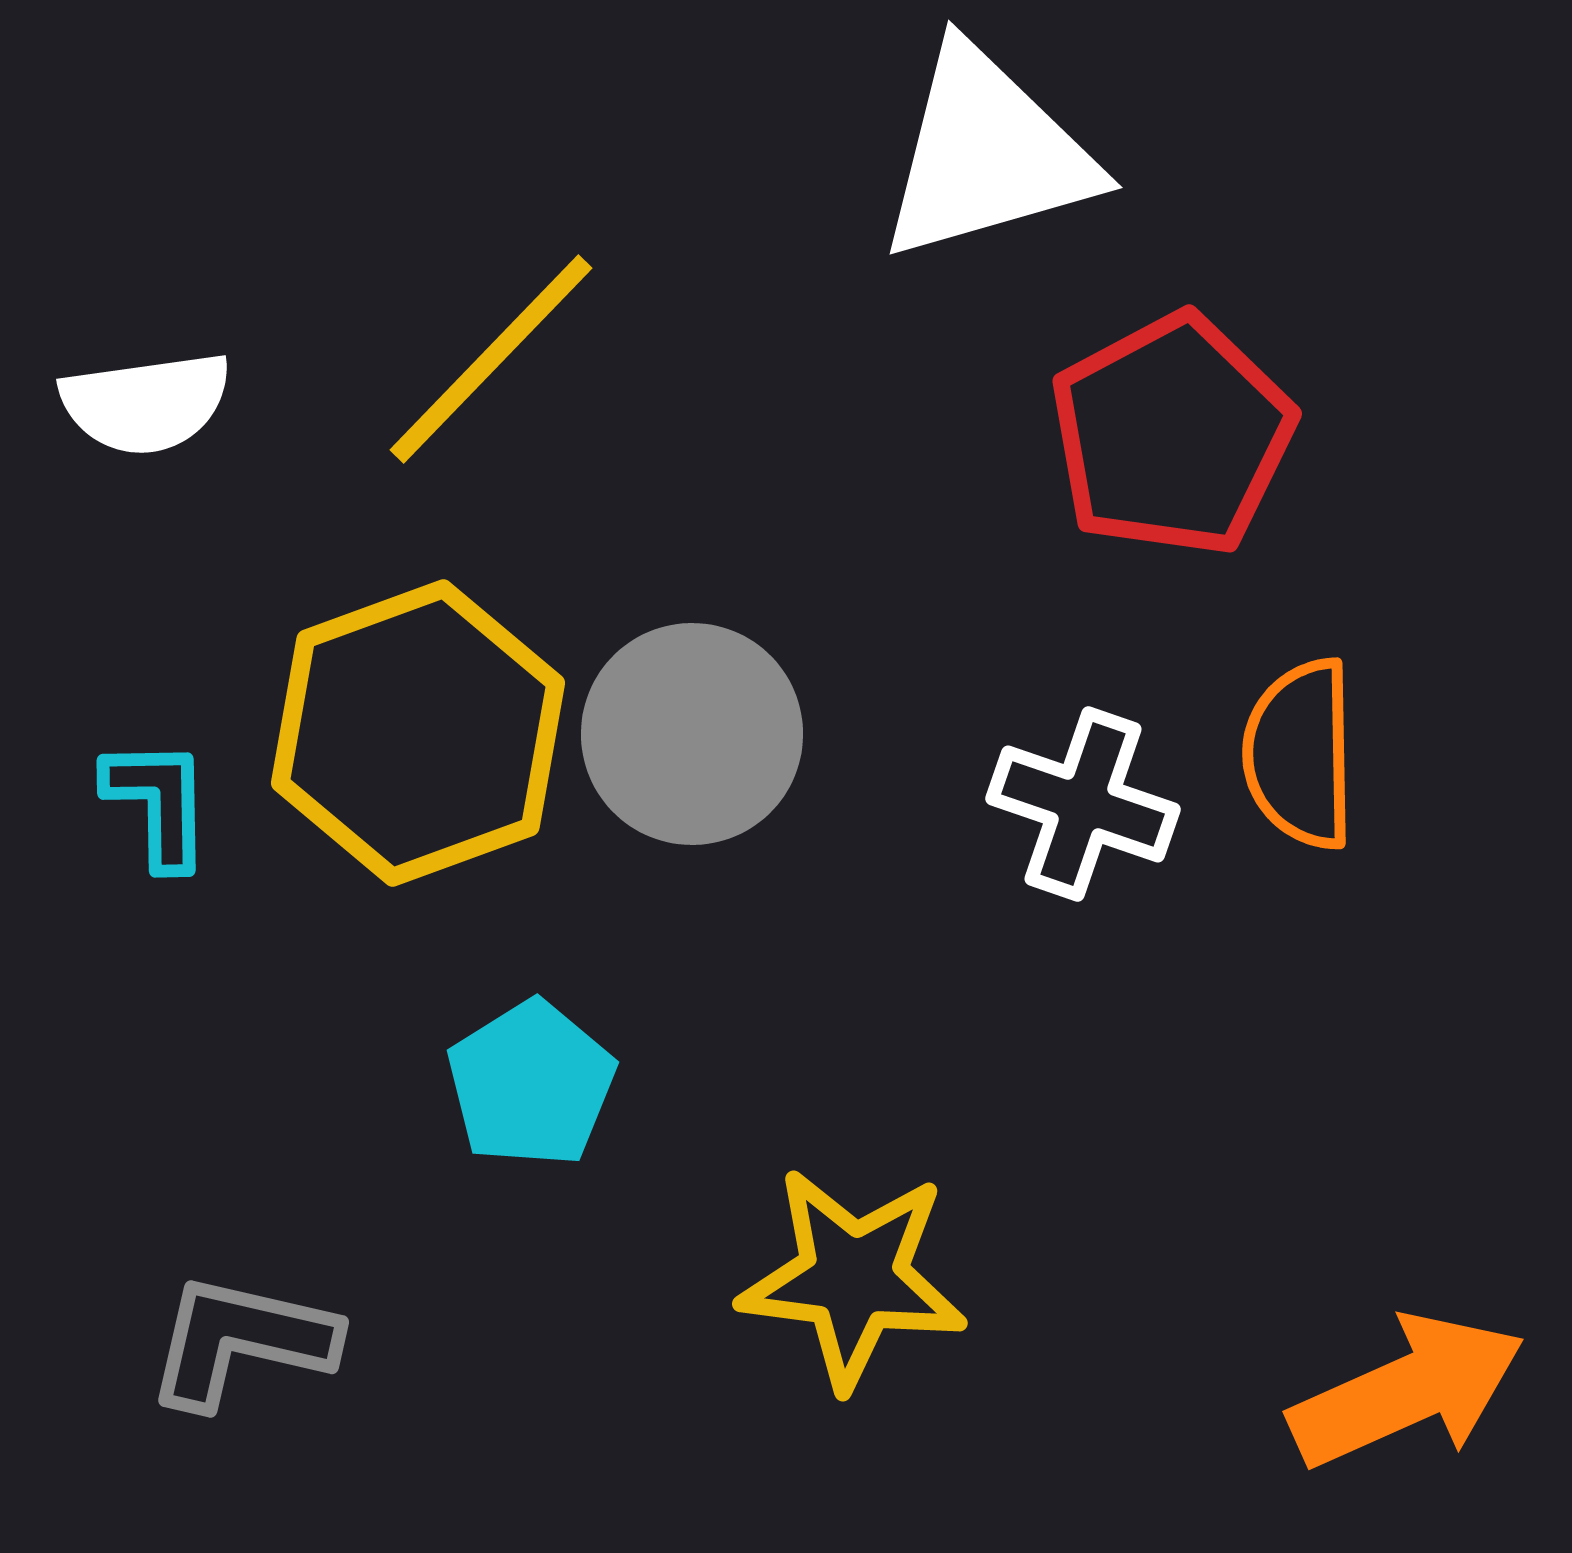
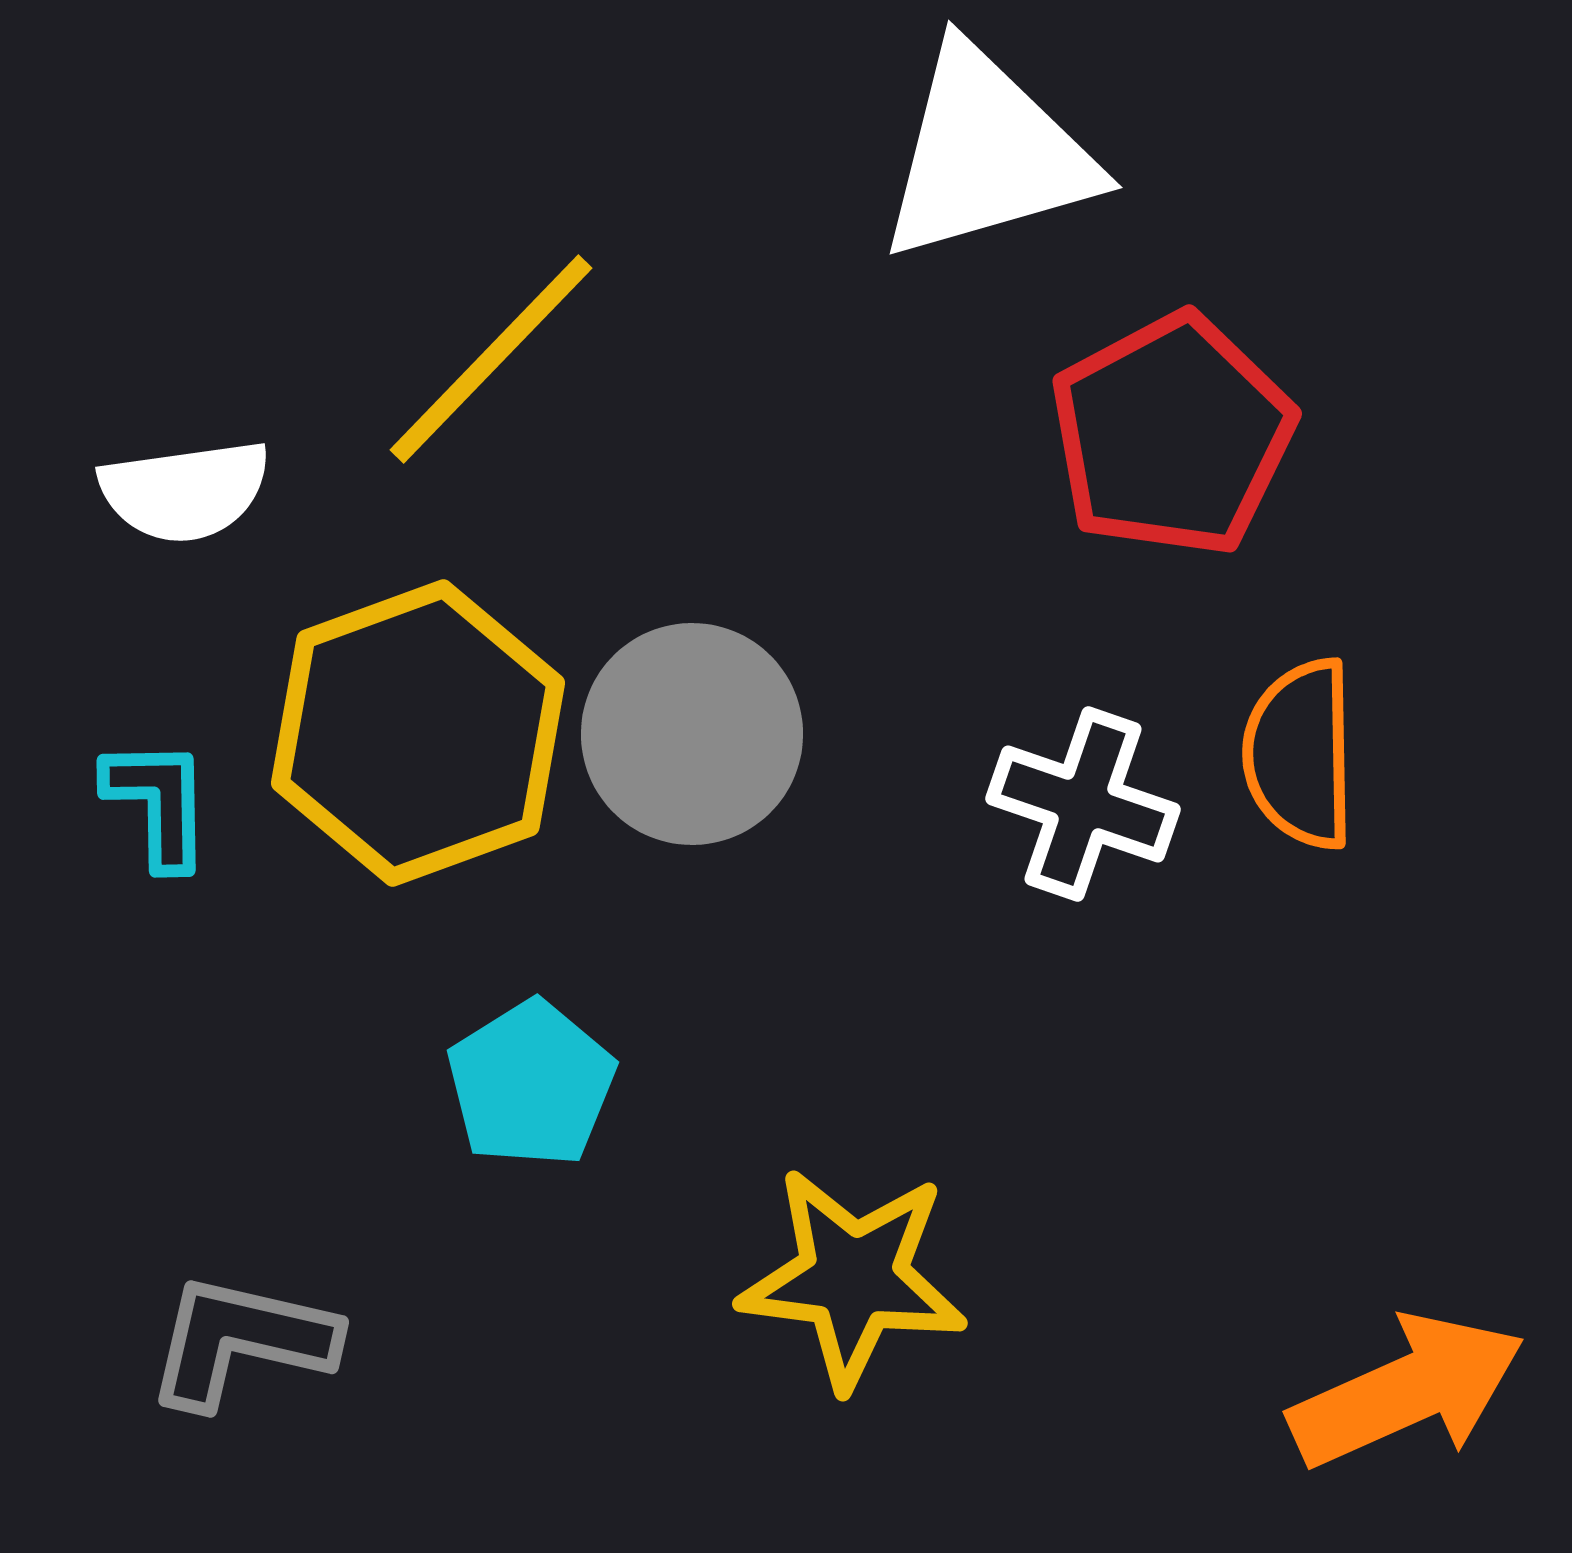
white semicircle: moved 39 px right, 88 px down
